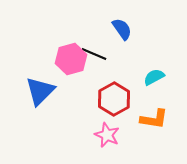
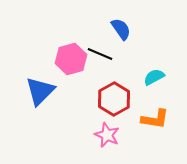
blue semicircle: moved 1 px left
black line: moved 6 px right
orange L-shape: moved 1 px right
